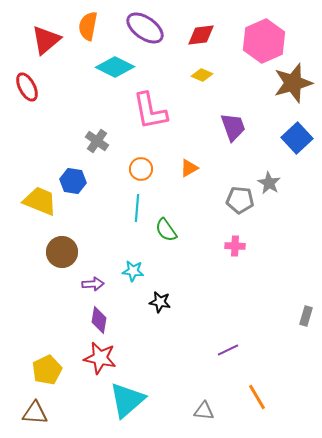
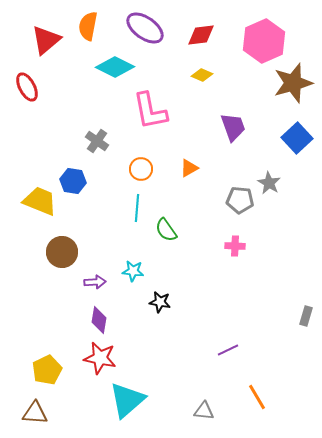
purple arrow: moved 2 px right, 2 px up
